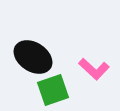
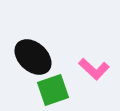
black ellipse: rotated 9 degrees clockwise
